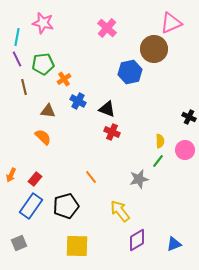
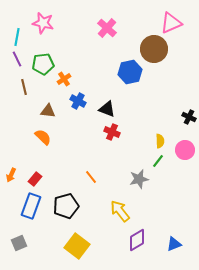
blue rectangle: rotated 15 degrees counterclockwise
yellow square: rotated 35 degrees clockwise
